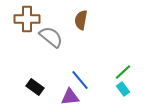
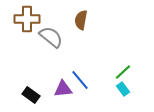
black rectangle: moved 4 px left, 8 px down
purple triangle: moved 7 px left, 8 px up
